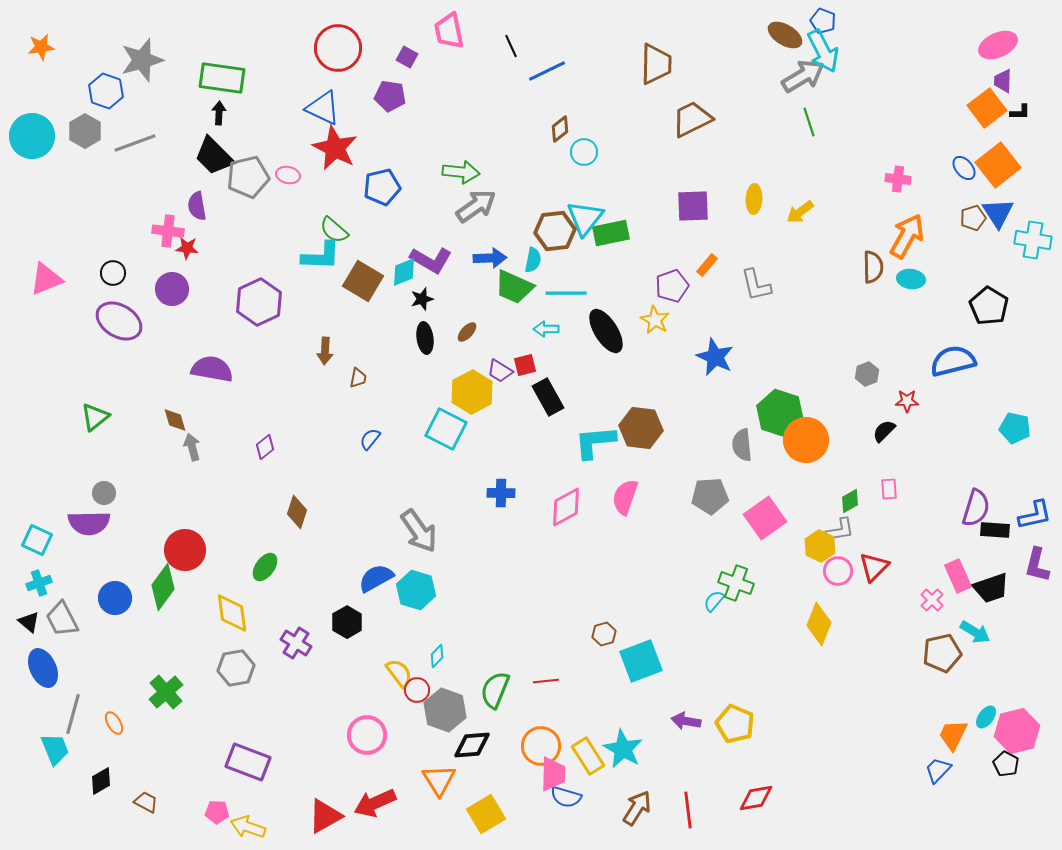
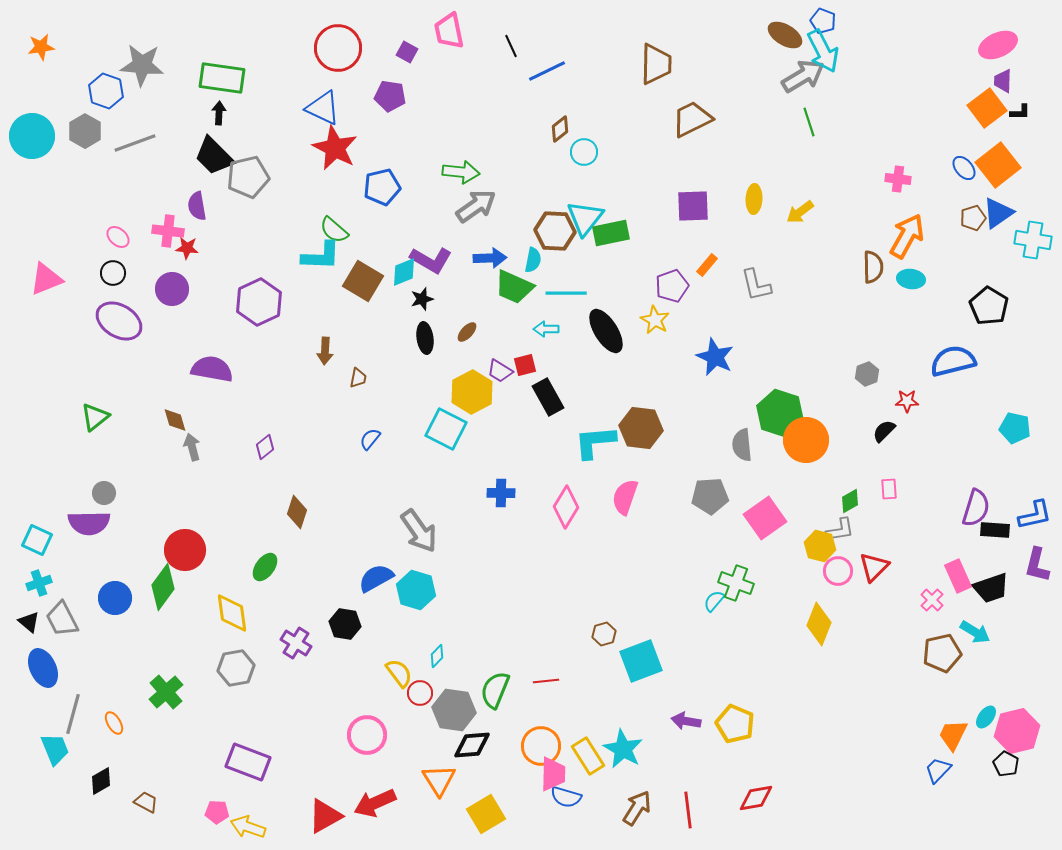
purple square at (407, 57): moved 5 px up
gray star at (142, 60): moved 5 px down; rotated 21 degrees clockwise
pink ellipse at (288, 175): moved 170 px left, 62 px down; rotated 30 degrees clockwise
blue triangle at (998, 213): rotated 28 degrees clockwise
brown hexagon at (555, 231): rotated 9 degrees clockwise
pink diamond at (566, 507): rotated 30 degrees counterclockwise
yellow hexagon at (820, 546): rotated 12 degrees counterclockwise
black hexagon at (347, 622): moved 2 px left, 2 px down; rotated 20 degrees counterclockwise
red circle at (417, 690): moved 3 px right, 3 px down
gray hexagon at (445, 710): moved 9 px right; rotated 12 degrees counterclockwise
